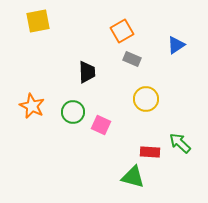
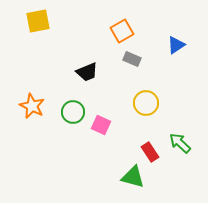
black trapezoid: rotated 70 degrees clockwise
yellow circle: moved 4 px down
red rectangle: rotated 54 degrees clockwise
